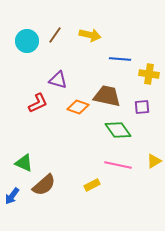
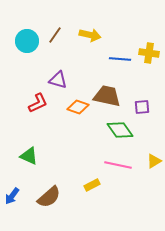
yellow cross: moved 21 px up
green diamond: moved 2 px right
green triangle: moved 5 px right, 7 px up
brown semicircle: moved 5 px right, 12 px down
